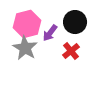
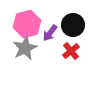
black circle: moved 2 px left, 3 px down
gray star: rotated 15 degrees clockwise
